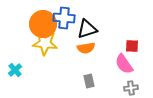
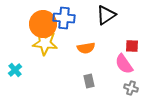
black triangle: moved 19 px right, 14 px up; rotated 15 degrees counterclockwise
gray cross: rotated 24 degrees clockwise
